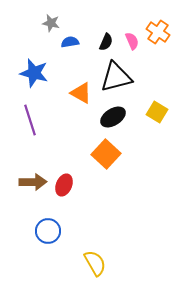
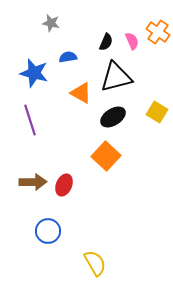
blue semicircle: moved 2 px left, 15 px down
orange square: moved 2 px down
